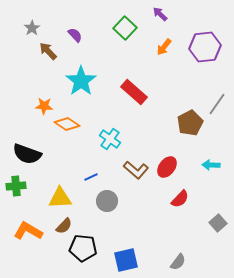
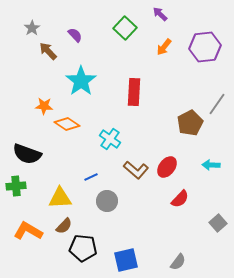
red rectangle: rotated 52 degrees clockwise
